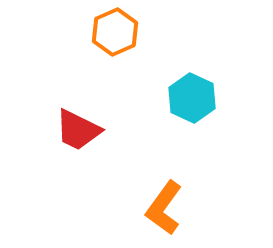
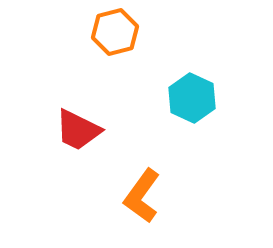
orange hexagon: rotated 9 degrees clockwise
orange L-shape: moved 22 px left, 12 px up
